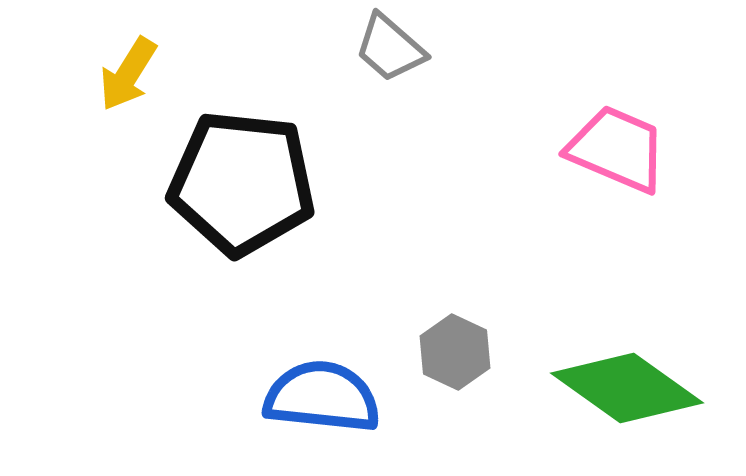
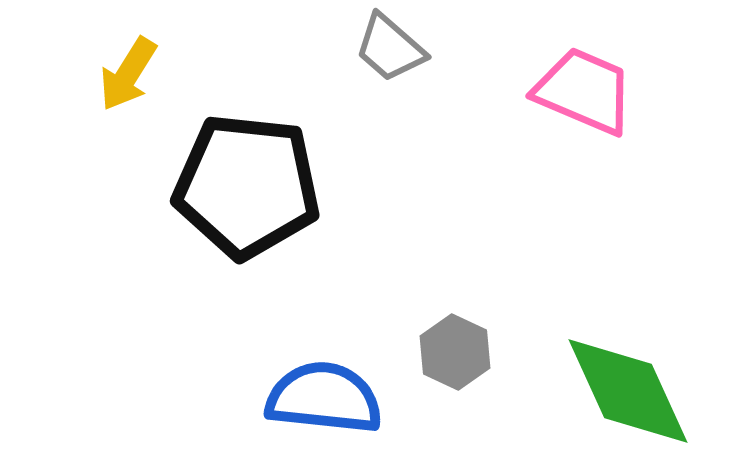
pink trapezoid: moved 33 px left, 58 px up
black pentagon: moved 5 px right, 3 px down
green diamond: moved 1 px right, 3 px down; rotated 30 degrees clockwise
blue semicircle: moved 2 px right, 1 px down
